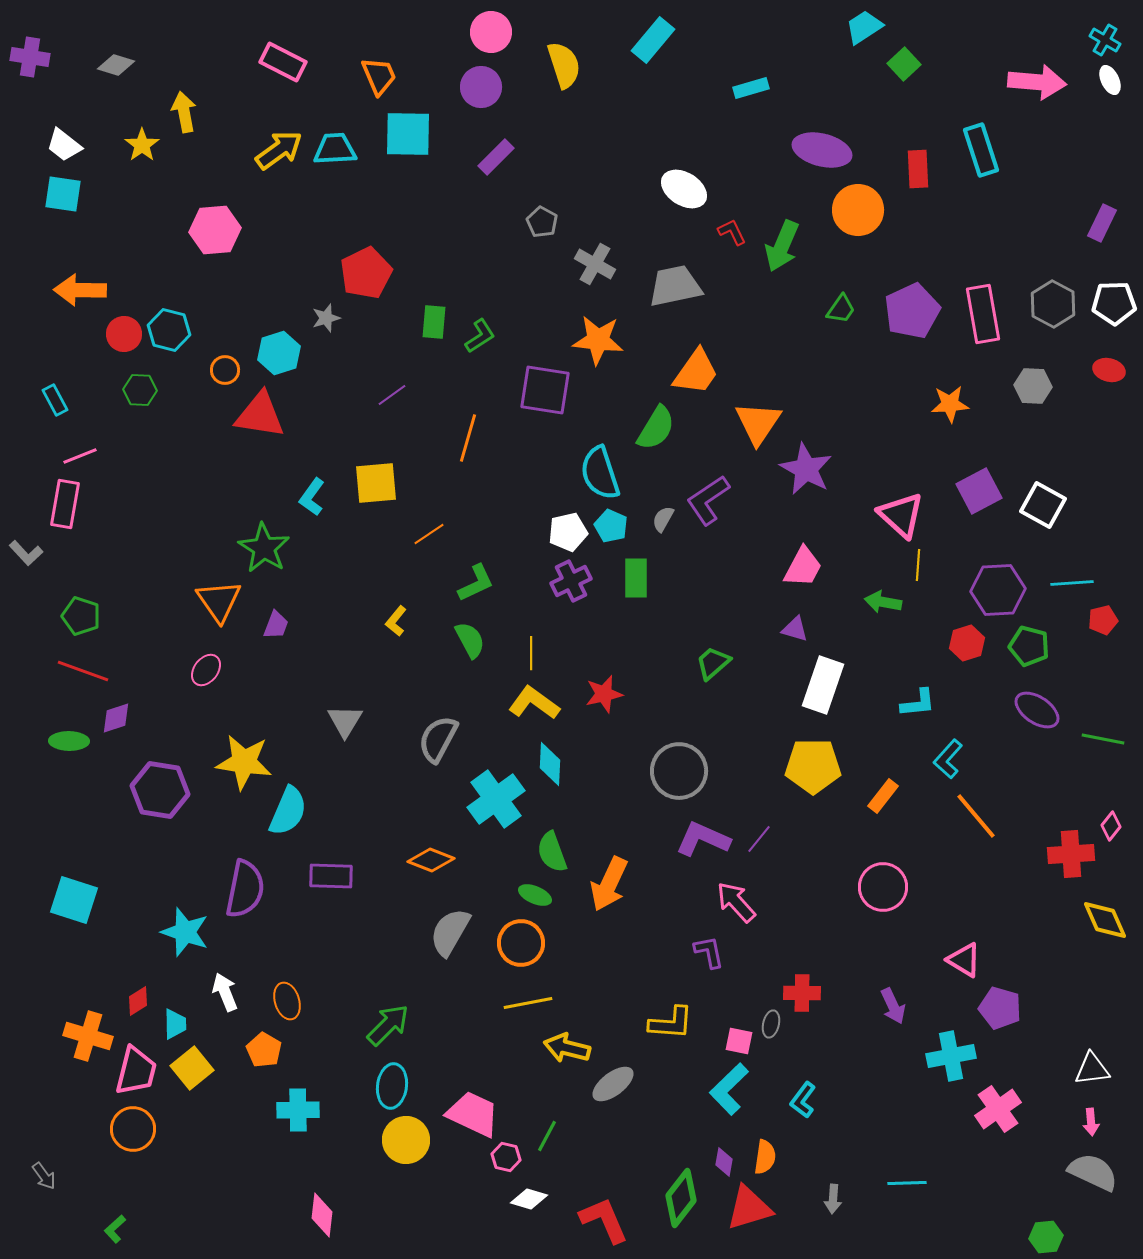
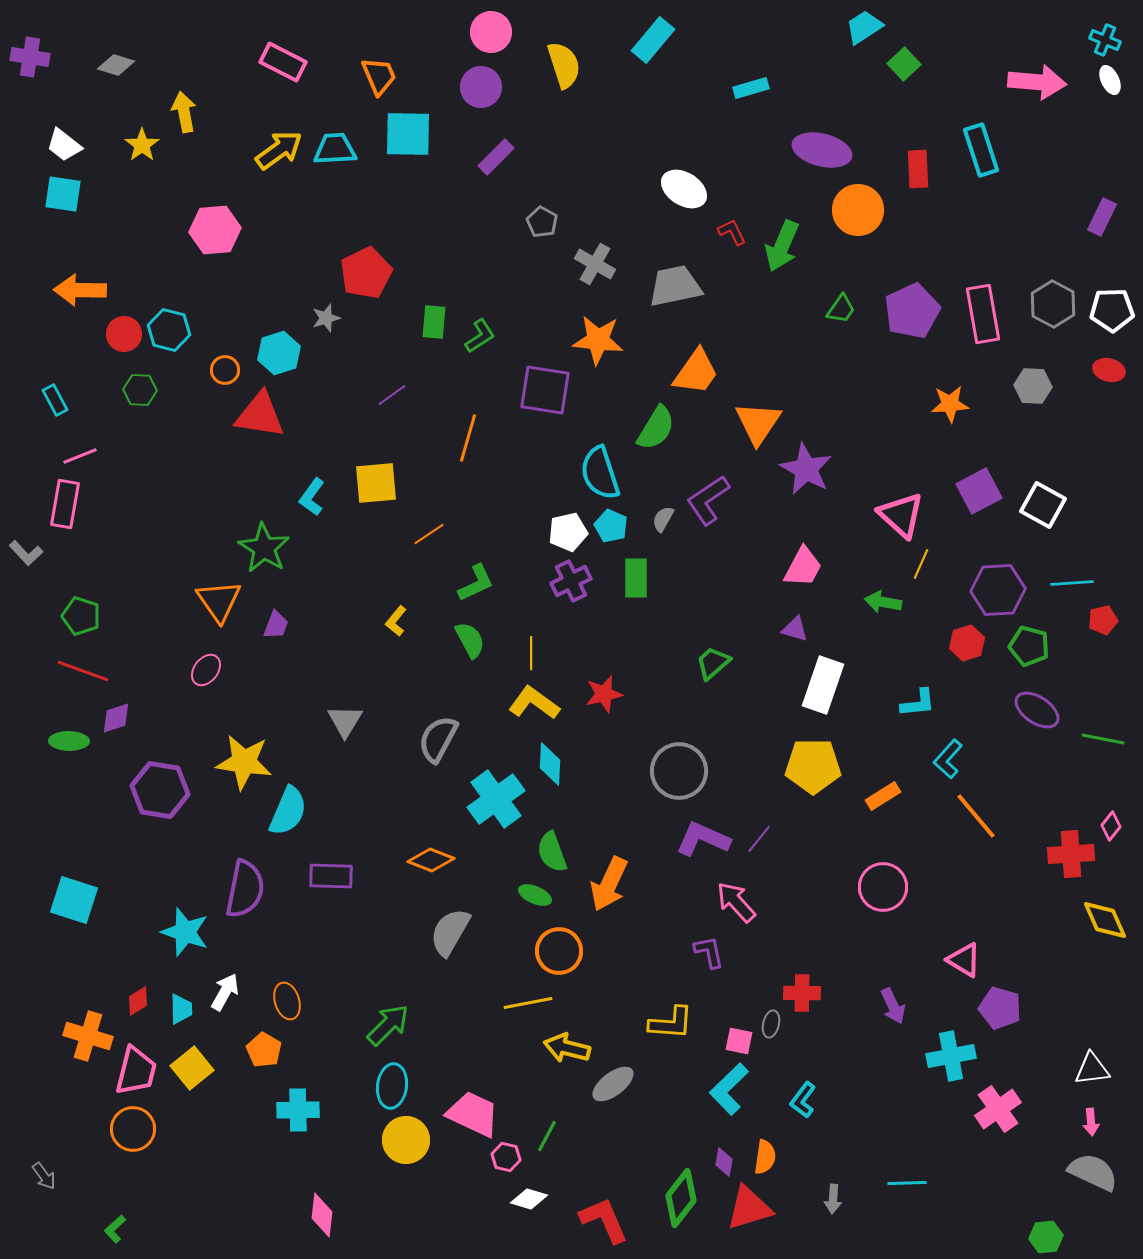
cyan cross at (1105, 40): rotated 8 degrees counterclockwise
purple rectangle at (1102, 223): moved 6 px up
white pentagon at (1114, 303): moved 2 px left, 7 px down
yellow line at (918, 565): moved 3 px right, 1 px up; rotated 20 degrees clockwise
orange rectangle at (883, 796): rotated 20 degrees clockwise
orange circle at (521, 943): moved 38 px right, 8 px down
white arrow at (225, 992): rotated 51 degrees clockwise
cyan trapezoid at (175, 1024): moved 6 px right, 15 px up
